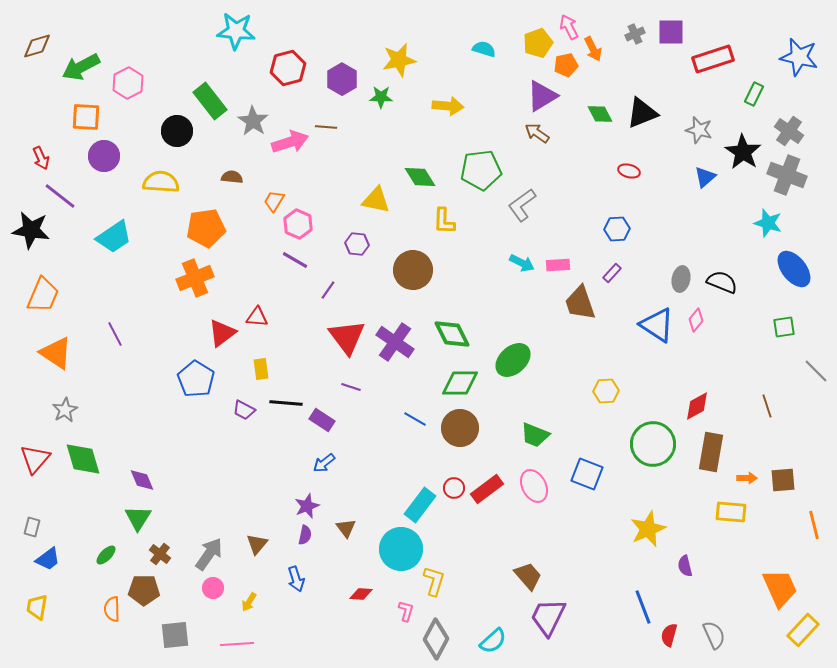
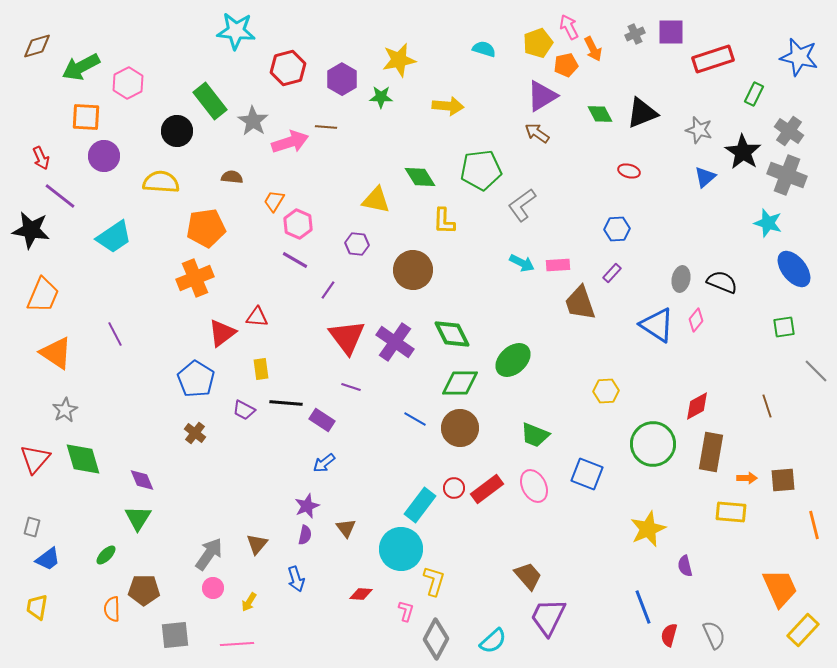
brown cross at (160, 554): moved 35 px right, 121 px up
